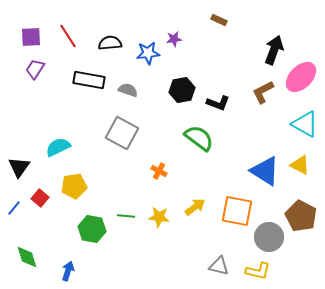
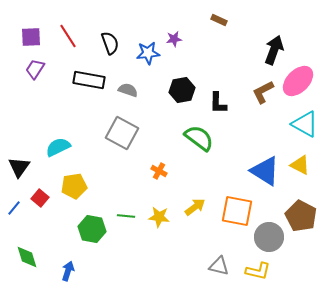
black semicircle: rotated 75 degrees clockwise
pink ellipse: moved 3 px left, 4 px down
black L-shape: rotated 70 degrees clockwise
